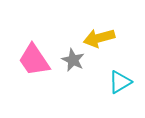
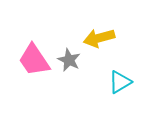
gray star: moved 4 px left
